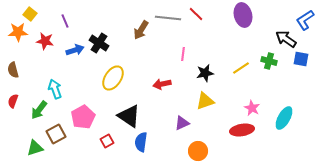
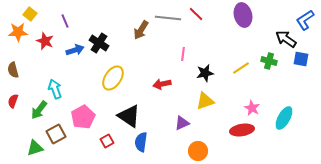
red star: rotated 12 degrees clockwise
